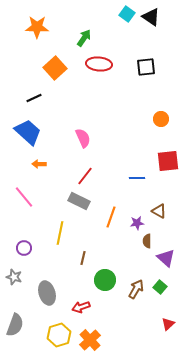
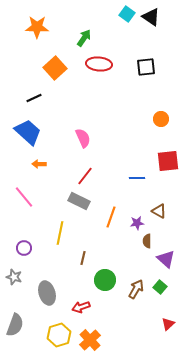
purple triangle: moved 1 px down
